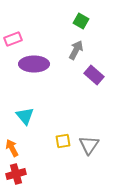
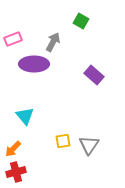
gray arrow: moved 23 px left, 8 px up
orange arrow: moved 1 px right, 1 px down; rotated 108 degrees counterclockwise
red cross: moved 2 px up
